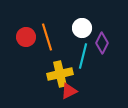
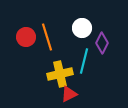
cyan line: moved 1 px right, 5 px down
red triangle: moved 3 px down
